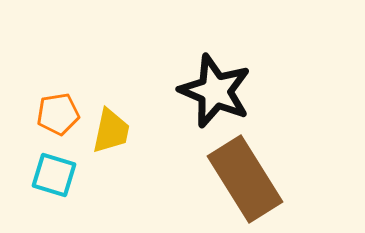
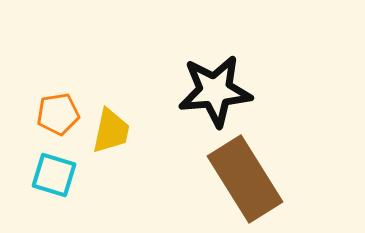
black star: rotated 28 degrees counterclockwise
